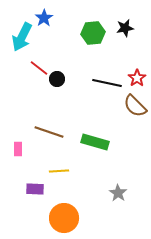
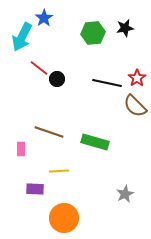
pink rectangle: moved 3 px right
gray star: moved 7 px right, 1 px down; rotated 12 degrees clockwise
